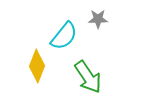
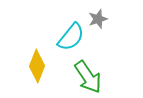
gray star: rotated 18 degrees counterclockwise
cyan semicircle: moved 7 px right, 1 px down
